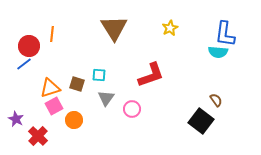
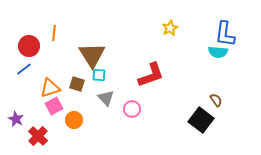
brown triangle: moved 22 px left, 27 px down
orange line: moved 2 px right, 1 px up
blue line: moved 5 px down
gray triangle: rotated 18 degrees counterclockwise
black square: moved 1 px up
